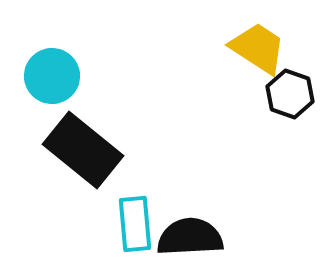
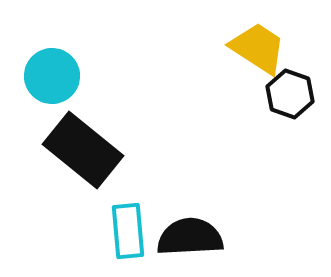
cyan rectangle: moved 7 px left, 7 px down
